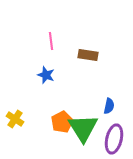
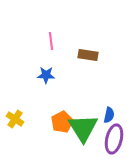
blue star: rotated 18 degrees counterclockwise
blue semicircle: moved 9 px down
